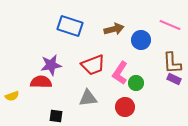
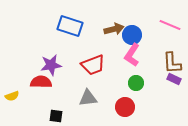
blue circle: moved 9 px left, 5 px up
pink L-shape: moved 12 px right, 18 px up
